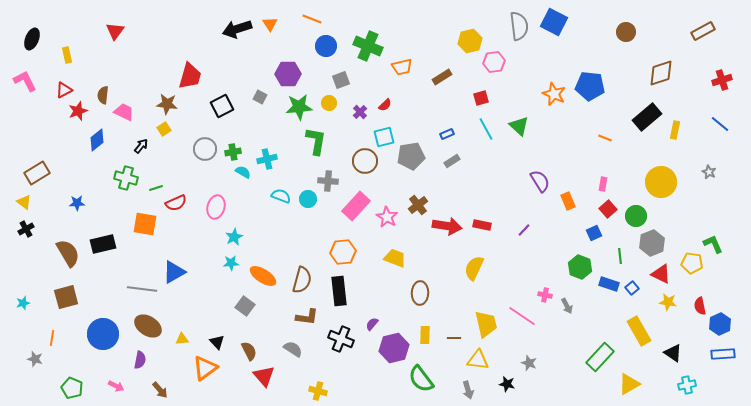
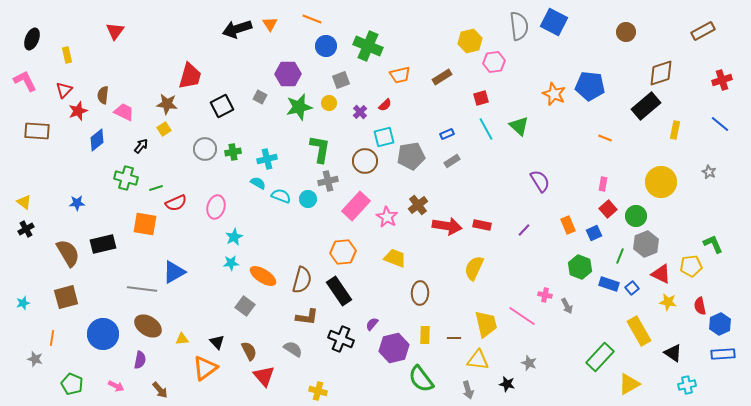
orange trapezoid at (402, 67): moved 2 px left, 8 px down
red triangle at (64, 90): rotated 18 degrees counterclockwise
green star at (299, 107): rotated 8 degrees counterclockwise
black rectangle at (647, 117): moved 1 px left, 11 px up
green L-shape at (316, 141): moved 4 px right, 8 px down
cyan semicircle at (243, 172): moved 15 px right, 11 px down
brown rectangle at (37, 173): moved 42 px up; rotated 35 degrees clockwise
gray cross at (328, 181): rotated 18 degrees counterclockwise
orange rectangle at (568, 201): moved 24 px down
gray hexagon at (652, 243): moved 6 px left, 1 px down
green line at (620, 256): rotated 28 degrees clockwise
yellow pentagon at (692, 263): moved 1 px left, 3 px down; rotated 15 degrees counterclockwise
black rectangle at (339, 291): rotated 28 degrees counterclockwise
green pentagon at (72, 388): moved 4 px up
